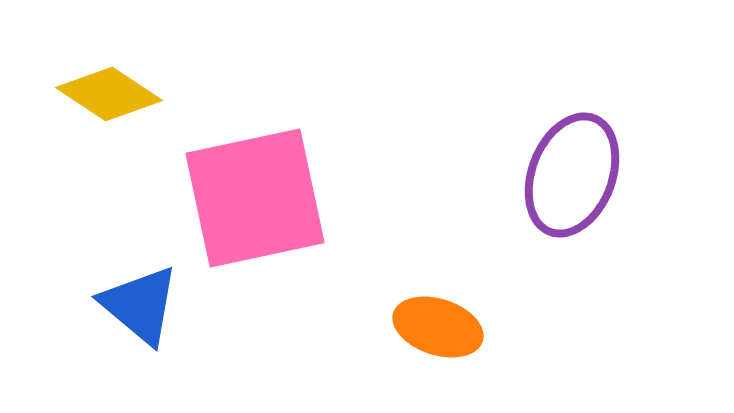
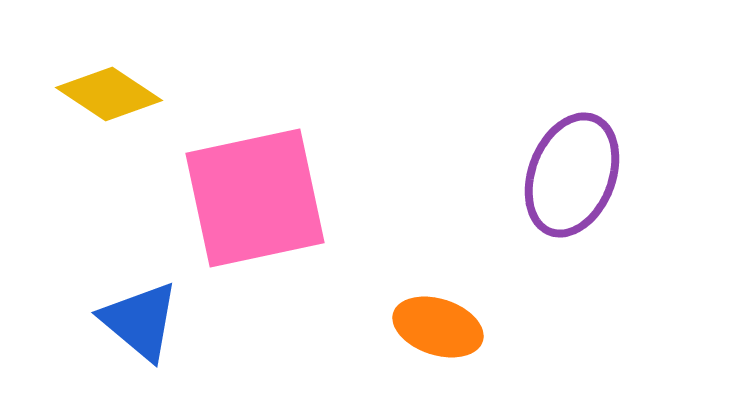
blue triangle: moved 16 px down
